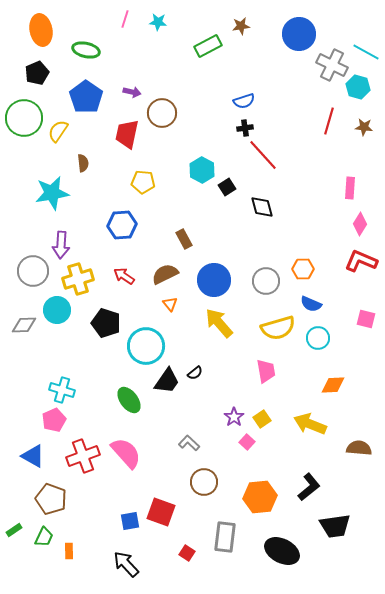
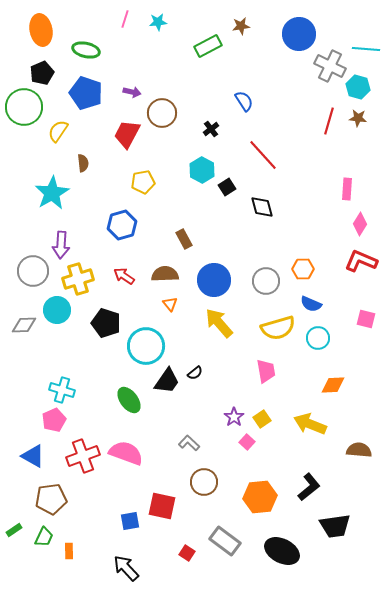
cyan star at (158, 22): rotated 12 degrees counterclockwise
cyan line at (366, 52): moved 3 px up; rotated 24 degrees counterclockwise
gray cross at (332, 65): moved 2 px left, 1 px down
black pentagon at (37, 73): moved 5 px right
blue pentagon at (86, 97): moved 4 px up; rotated 16 degrees counterclockwise
blue semicircle at (244, 101): rotated 105 degrees counterclockwise
green circle at (24, 118): moved 11 px up
brown star at (364, 127): moved 6 px left, 9 px up
black cross at (245, 128): moved 34 px left, 1 px down; rotated 28 degrees counterclockwise
red trapezoid at (127, 134): rotated 16 degrees clockwise
yellow pentagon at (143, 182): rotated 15 degrees counterclockwise
pink rectangle at (350, 188): moved 3 px left, 1 px down
cyan star at (52, 193): rotated 20 degrees counterclockwise
blue hexagon at (122, 225): rotated 12 degrees counterclockwise
brown semicircle at (165, 274): rotated 24 degrees clockwise
brown semicircle at (359, 448): moved 2 px down
pink semicircle at (126, 453): rotated 28 degrees counterclockwise
brown pentagon at (51, 499): rotated 28 degrees counterclockwise
red square at (161, 512): moved 1 px right, 6 px up; rotated 8 degrees counterclockwise
gray rectangle at (225, 537): moved 4 px down; rotated 60 degrees counterclockwise
black arrow at (126, 564): moved 4 px down
